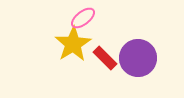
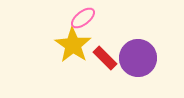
yellow star: moved 1 px down; rotated 6 degrees counterclockwise
